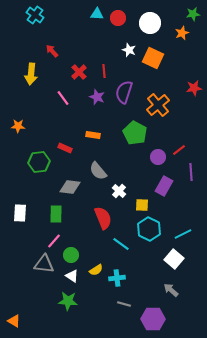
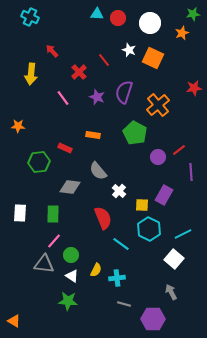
cyan cross at (35, 15): moved 5 px left, 2 px down; rotated 12 degrees counterclockwise
red line at (104, 71): moved 11 px up; rotated 32 degrees counterclockwise
purple rectangle at (164, 186): moved 9 px down
green rectangle at (56, 214): moved 3 px left
yellow semicircle at (96, 270): rotated 32 degrees counterclockwise
gray arrow at (171, 290): moved 2 px down; rotated 21 degrees clockwise
